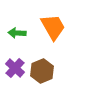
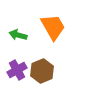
green arrow: moved 1 px right, 2 px down; rotated 12 degrees clockwise
purple cross: moved 2 px right, 2 px down; rotated 18 degrees clockwise
